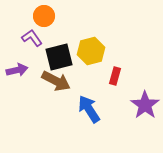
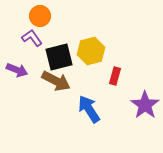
orange circle: moved 4 px left
purple arrow: rotated 35 degrees clockwise
